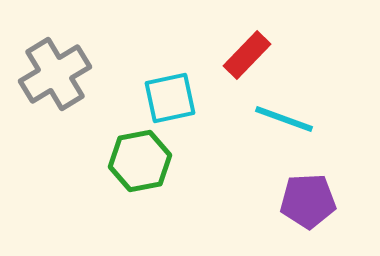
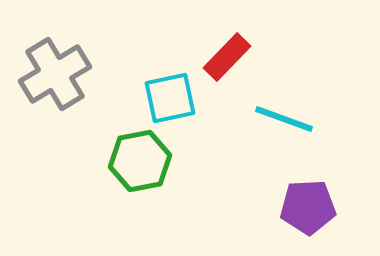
red rectangle: moved 20 px left, 2 px down
purple pentagon: moved 6 px down
